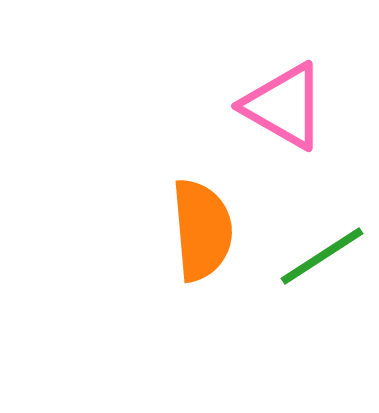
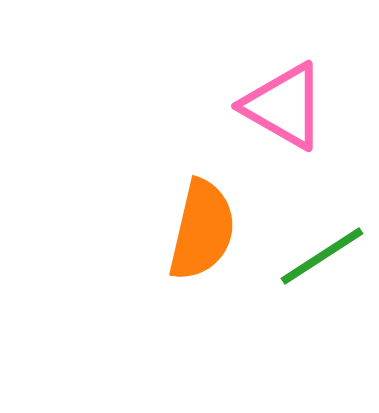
orange semicircle: rotated 18 degrees clockwise
